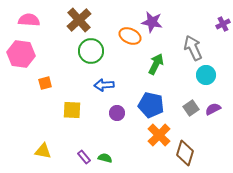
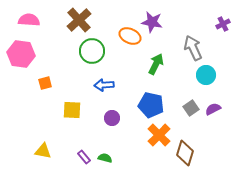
green circle: moved 1 px right
purple circle: moved 5 px left, 5 px down
